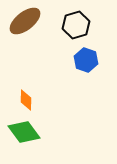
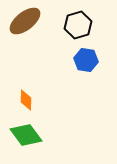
black hexagon: moved 2 px right
blue hexagon: rotated 10 degrees counterclockwise
green diamond: moved 2 px right, 3 px down
